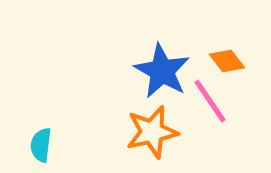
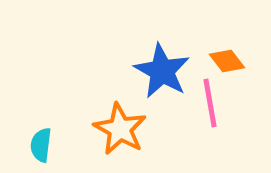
pink line: moved 2 px down; rotated 24 degrees clockwise
orange star: moved 32 px left, 3 px up; rotated 30 degrees counterclockwise
